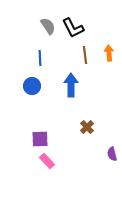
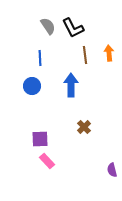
brown cross: moved 3 px left
purple semicircle: moved 16 px down
